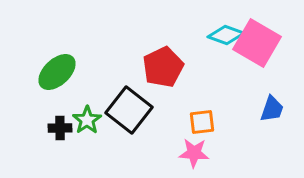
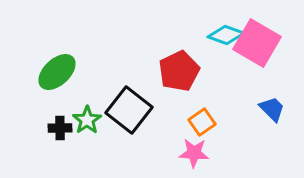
red pentagon: moved 16 px right, 4 px down
blue trapezoid: rotated 64 degrees counterclockwise
orange square: rotated 28 degrees counterclockwise
